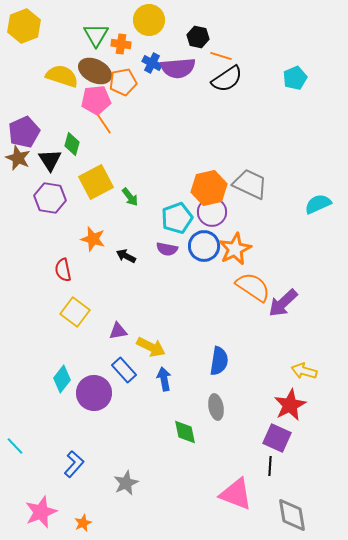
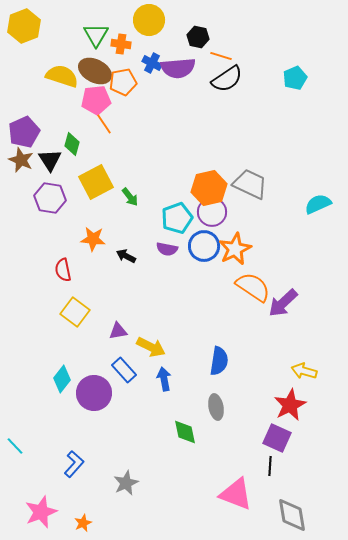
brown star at (18, 158): moved 3 px right, 2 px down
orange star at (93, 239): rotated 10 degrees counterclockwise
